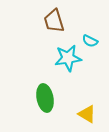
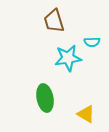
cyan semicircle: moved 2 px right, 1 px down; rotated 28 degrees counterclockwise
yellow triangle: moved 1 px left
